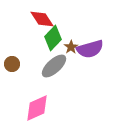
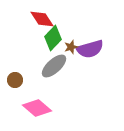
brown star: rotated 16 degrees clockwise
brown circle: moved 3 px right, 16 px down
pink diamond: rotated 64 degrees clockwise
